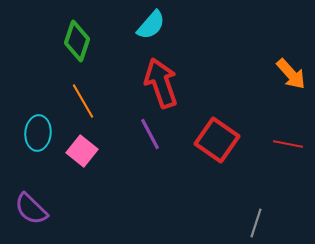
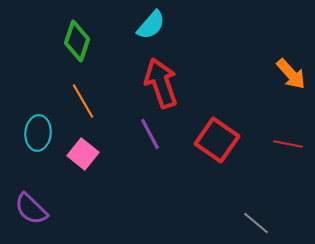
pink square: moved 1 px right, 3 px down
gray line: rotated 68 degrees counterclockwise
